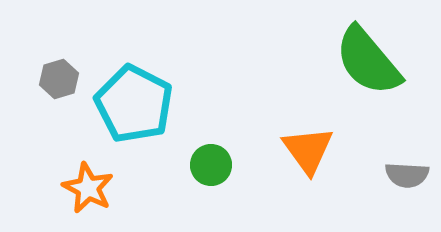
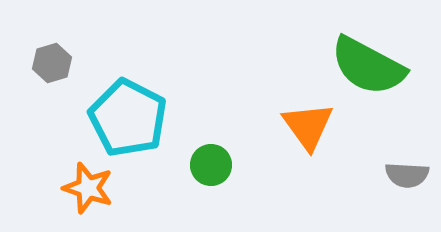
green semicircle: moved 5 px down; rotated 22 degrees counterclockwise
gray hexagon: moved 7 px left, 16 px up
cyan pentagon: moved 6 px left, 14 px down
orange triangle: moved 24 px up
orange star: rotated 9 degrees counterclockwise
